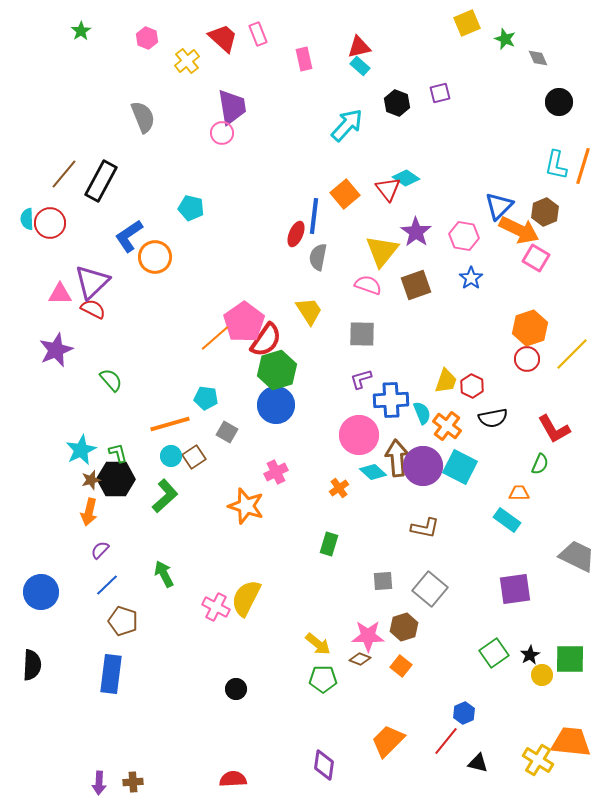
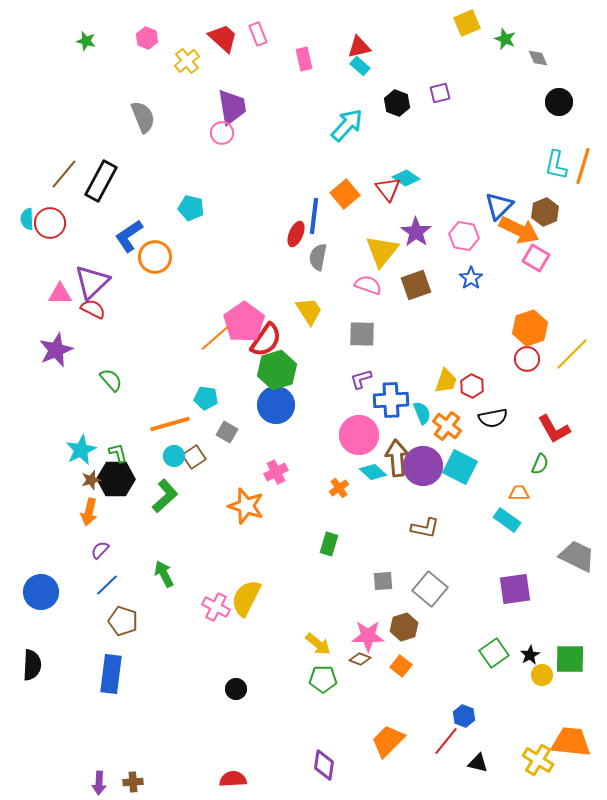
green star at (81, 31): moved 5 px right, 10 px down; rotated 24 degrees counterclockwise
cyan circle at (171, 456): moved 3 px right
blue hexagon at (464, 713): moved 3 px down; rotated 15 degrees counterclockwise
